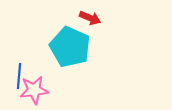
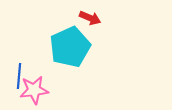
cyan pentagon: rotated 24 degrees clockwise
